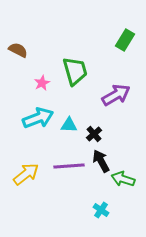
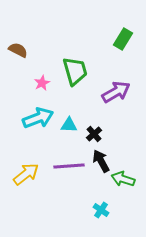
green rectangle: moved 2 px left, 1 px up
purple arrow: moved 3 px up
